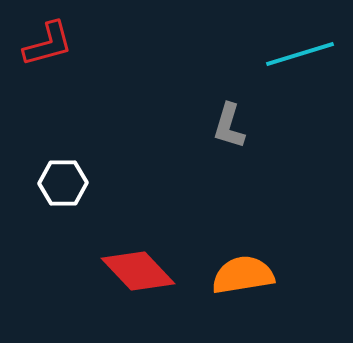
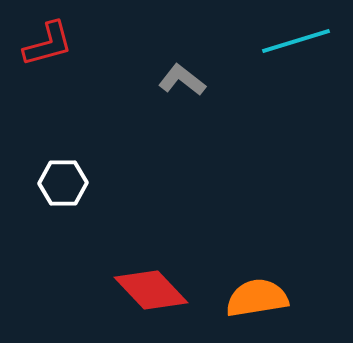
cyan line: moved 4 px left, 13 px up
gray L-shape: moved 47 px left, 46 px up; rotated 111 degrees clockwise
red diamond: moved 13 px right, 19 px down
orange semicircle: moved 14 px right, 23 px down
